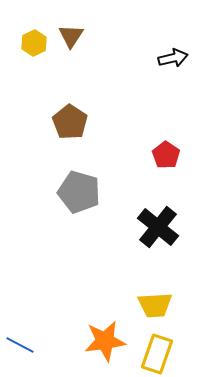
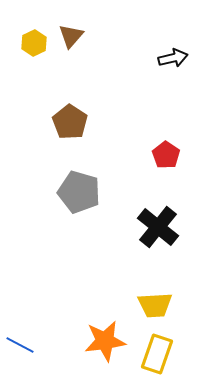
brown triangle: rotated 8 degrees clockwise
